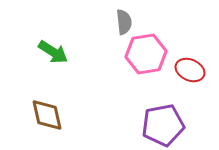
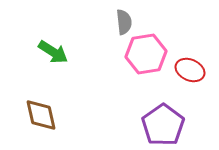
brown diamond: moved 6 px left
purple pentagon: rotated 24 degrees counterclockwise
